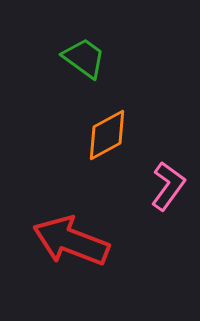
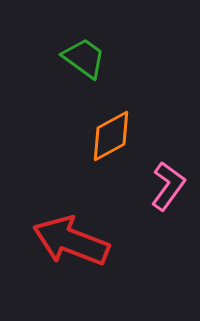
orange diamond: moved 4 px right, 1 px down
